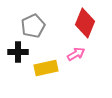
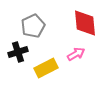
red diamond: rotated 28 degrees counterclockwise
black cross: rotated 18 degrees counterclockwise
yellow rectangle: rotated 15 degrees counterclockwise
